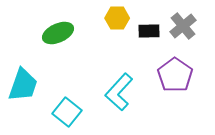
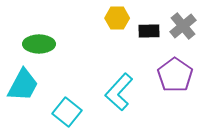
green ellipse: moved 19 px left, 11 px down; rotated 24 degrees clockwise
cyan trapezoid: rotated 9 degrees clockwise
